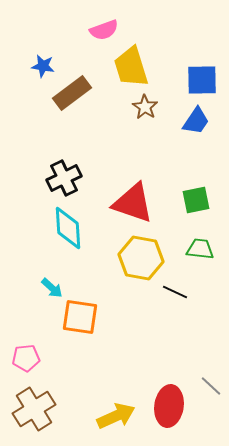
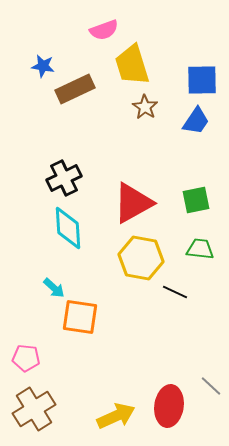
yellow trapezoid: moved 1 px right, 2 px up
brown rectangle: moved 3 px right, 4 px up; rotated 12 degrees clockwise
red triangle: rotated 48 degrees counterclockwise
cyan arrow: moved 2 px right
pink pentagon: rotated 12 degrees clockwise
